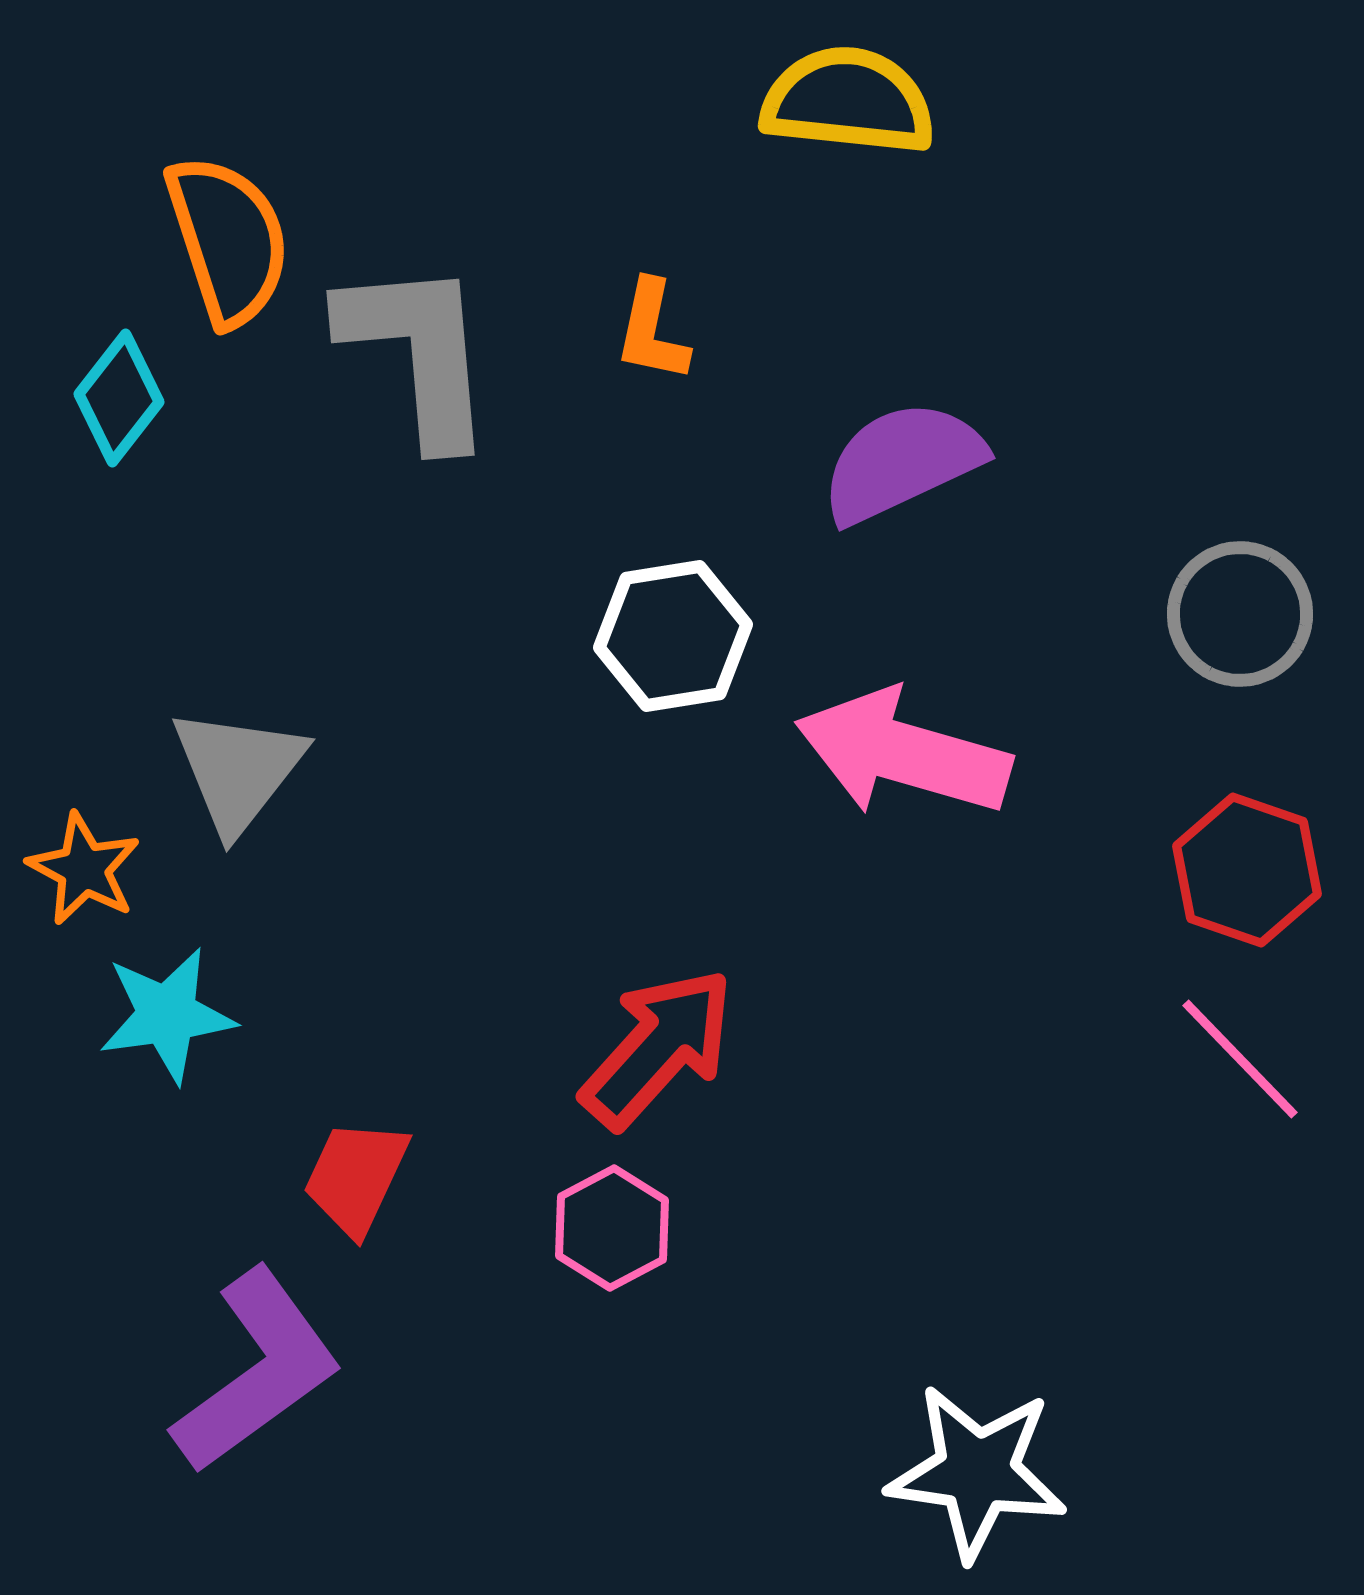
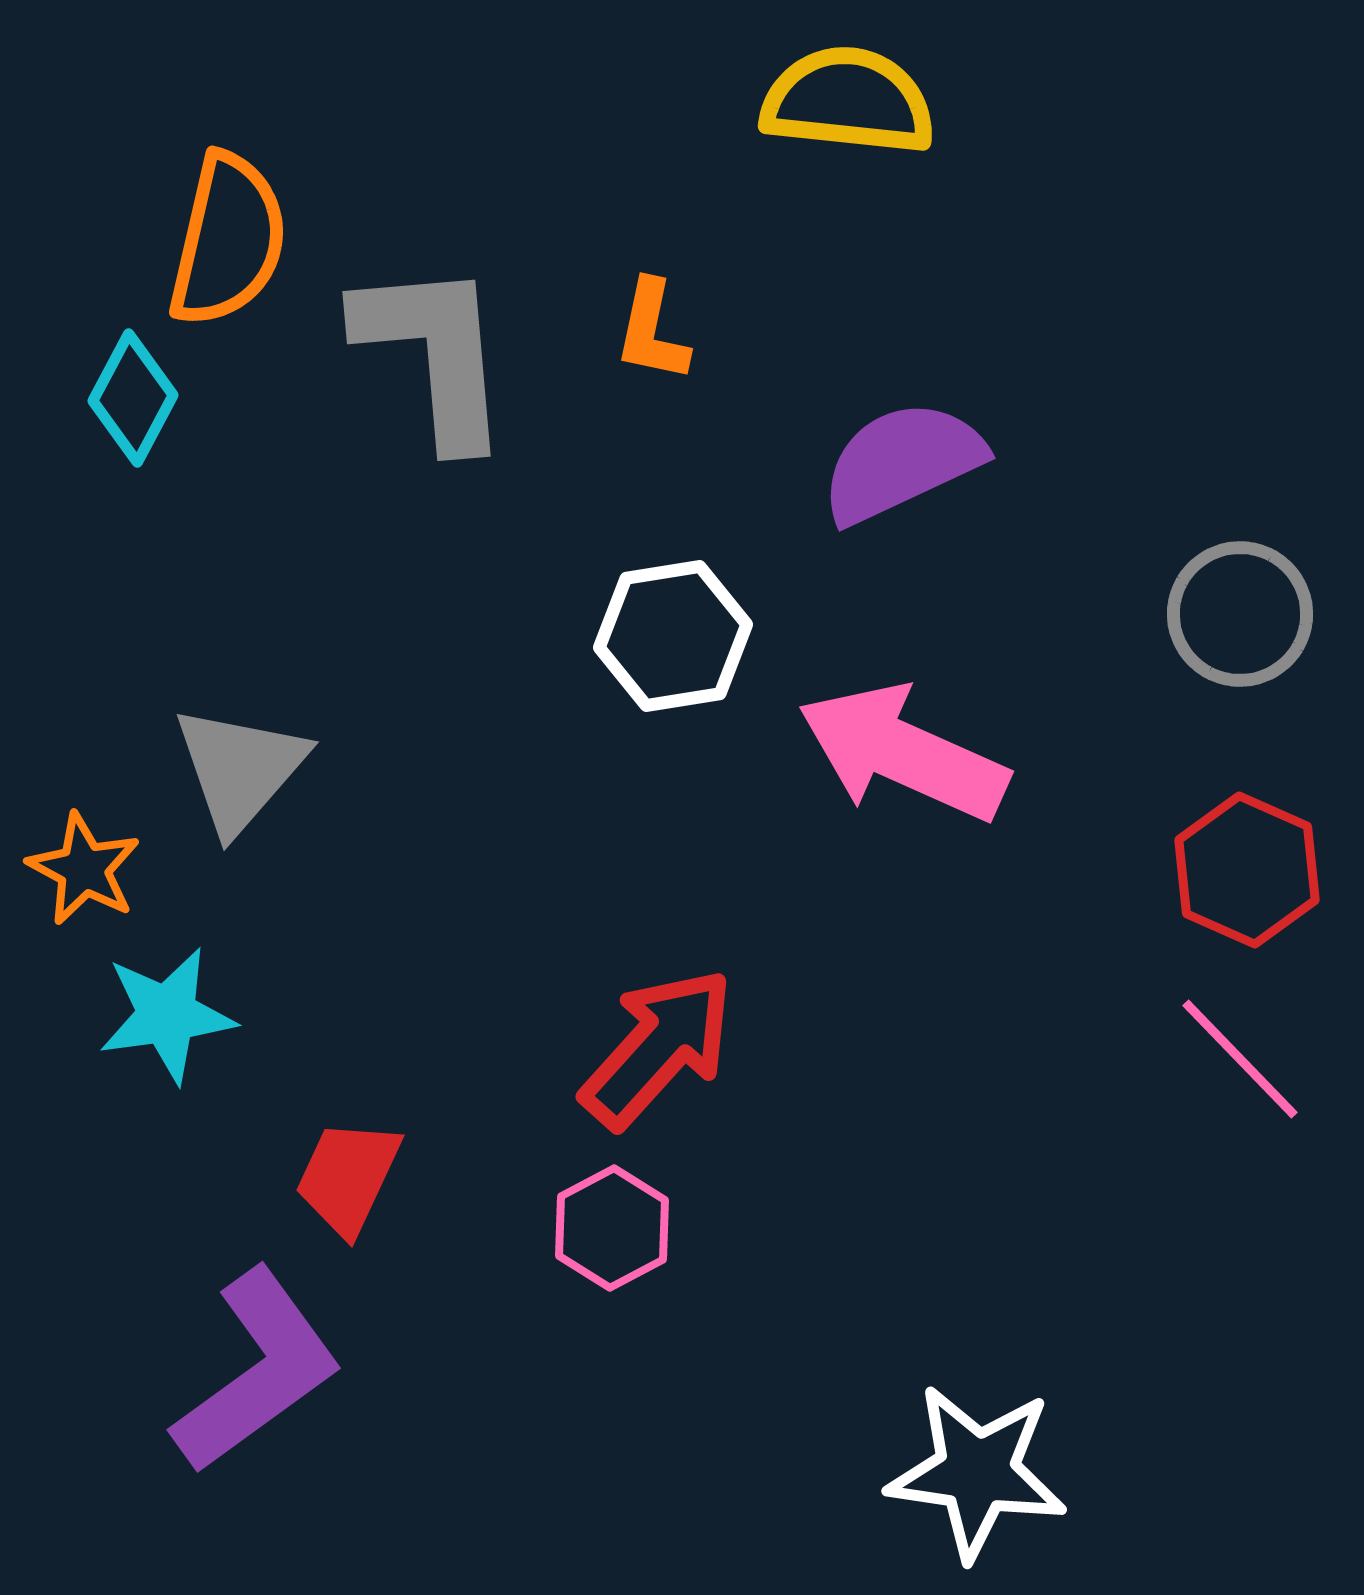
orange semicircle: rotated 31 degrees clockwise
gray L-shape: moved 16 px right, 1 px down
cyan diamond: moved 14 px right; rotated 10 degrees counterclockwise
pink arrow: rotated 8 degrees clockwise
gray triangle: moved 2 px right, 1 px up; rotated 3 degrees clockwise
red hexagon: rotated 5 degrees clockwise
red trapezoid: moved 8 px left
